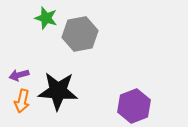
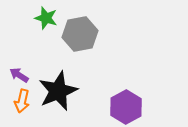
purple arrow: rotated 48 degrees clockwise
black star: rotated 27 degrees counterclockwise
purple hexagon: moved 8 px left, 1 px down; rotated 8 degrees counterclockwise
